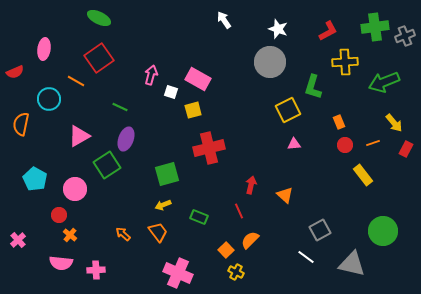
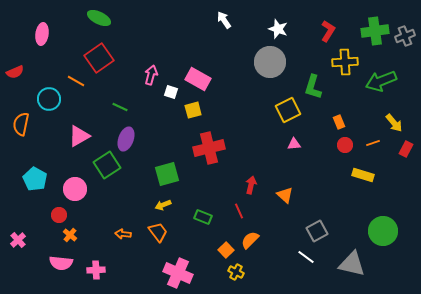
green cross at (375, 27): moved 4 px down
red L-shape at (328, 31): rotated 30 degrees counterclockwise
pink ellipse at (44, 49): moved 2 px left, 15 px up
green arrow at (384, 82): moved 3 px left, 1 px up
yellow rectangle at (363, 175): rotated 35 degrees counterclockwise
green rectangle at (199, 217): moved 4 px right
gray square at (320, 230): moved 3 px left, 1 px down
orange arrow at (123, 234): rotated 35 degrees counterclockwise
